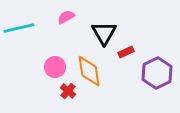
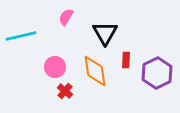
pink semicircle: rotated 30 degrees counterclockwise
cyan line: moved 2 px right, 8 px down
black triangle: moved 1 px right
red rectangle: moved 8 px down; rotated 63 degrees counterclockwise
orange diamond: moved 6 px right
red cross: moved 3 px left
